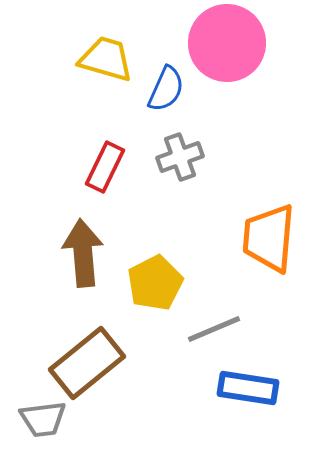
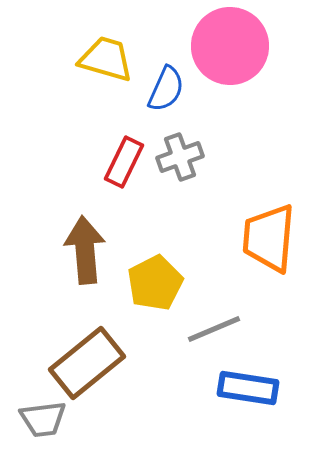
pink circle: moved 3 px right, 3 px down
red rectangle: moved 19 px right, 5 px up
brown arrow: moved 2 px right, 3 px up
